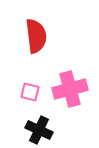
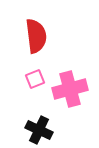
pink square: moved 5 px right, 13 px up; rotated 36 degrees counterclockwise
